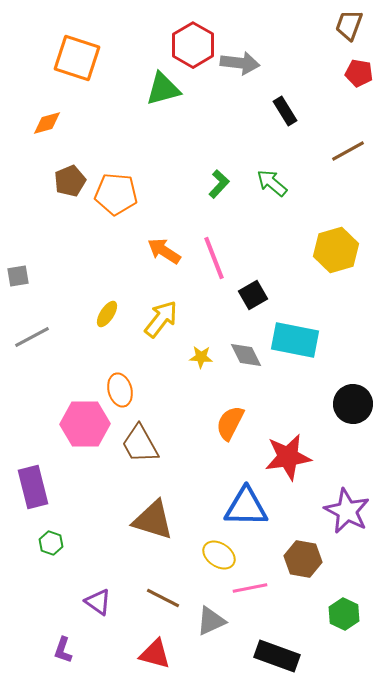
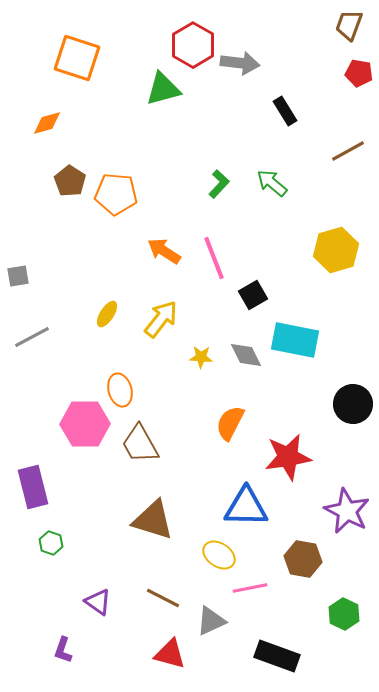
brown pentagon at (70, 181): rotated 16 degrees counterclockwise
red triangle at (155, 654): moved 15 px right
